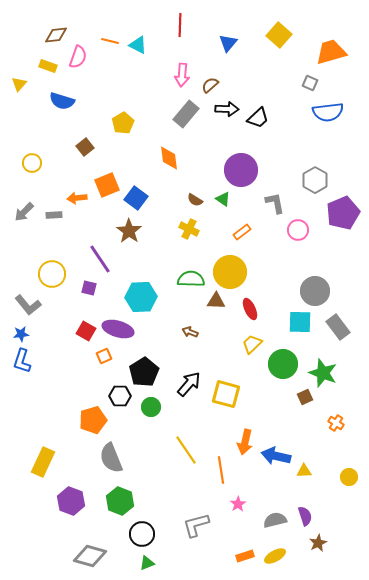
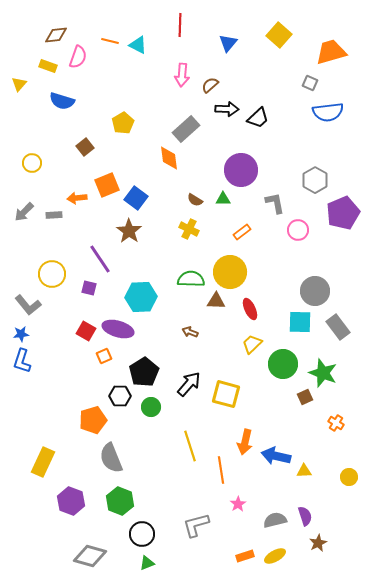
gray rectangle at (186, 114): moved 15 px down; rotated 8 degrees clockwise
green triangle at (223, 199): rotated 35 degrees counterclockwise
yellow line at (186, 450): moved 4 px right, 4 px up; rotated 16 degrees clockwise
